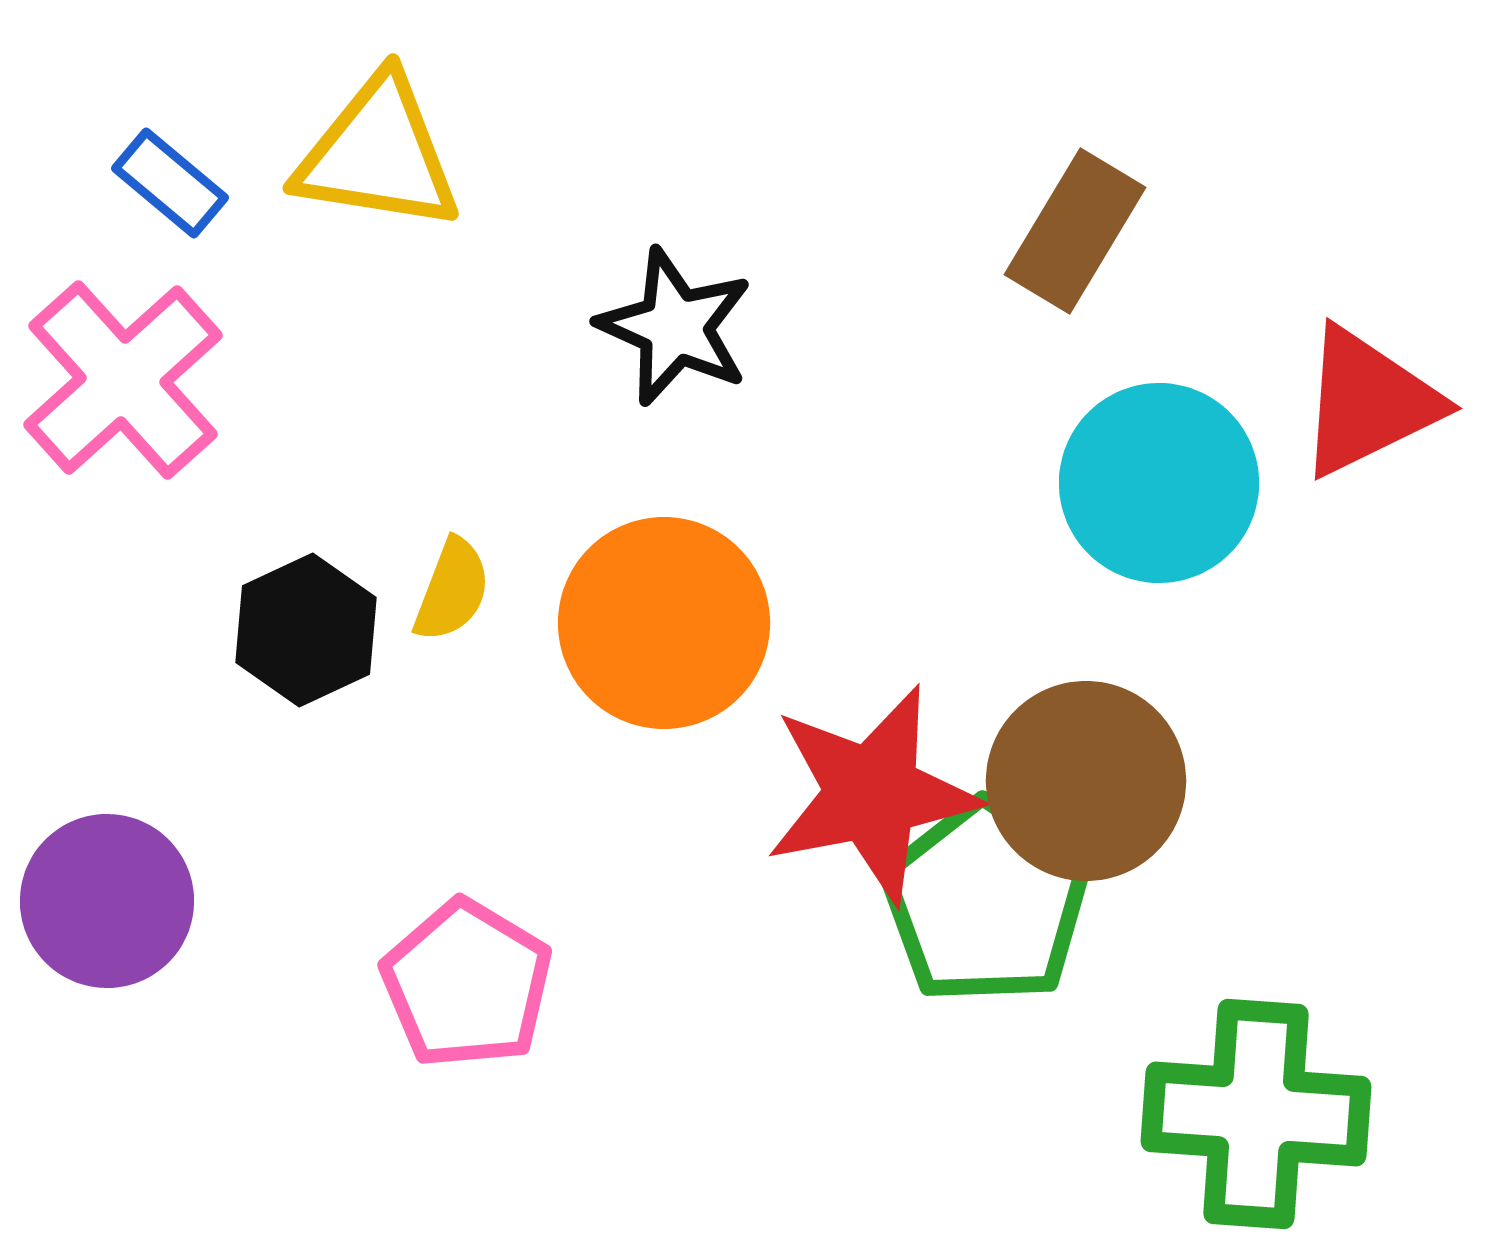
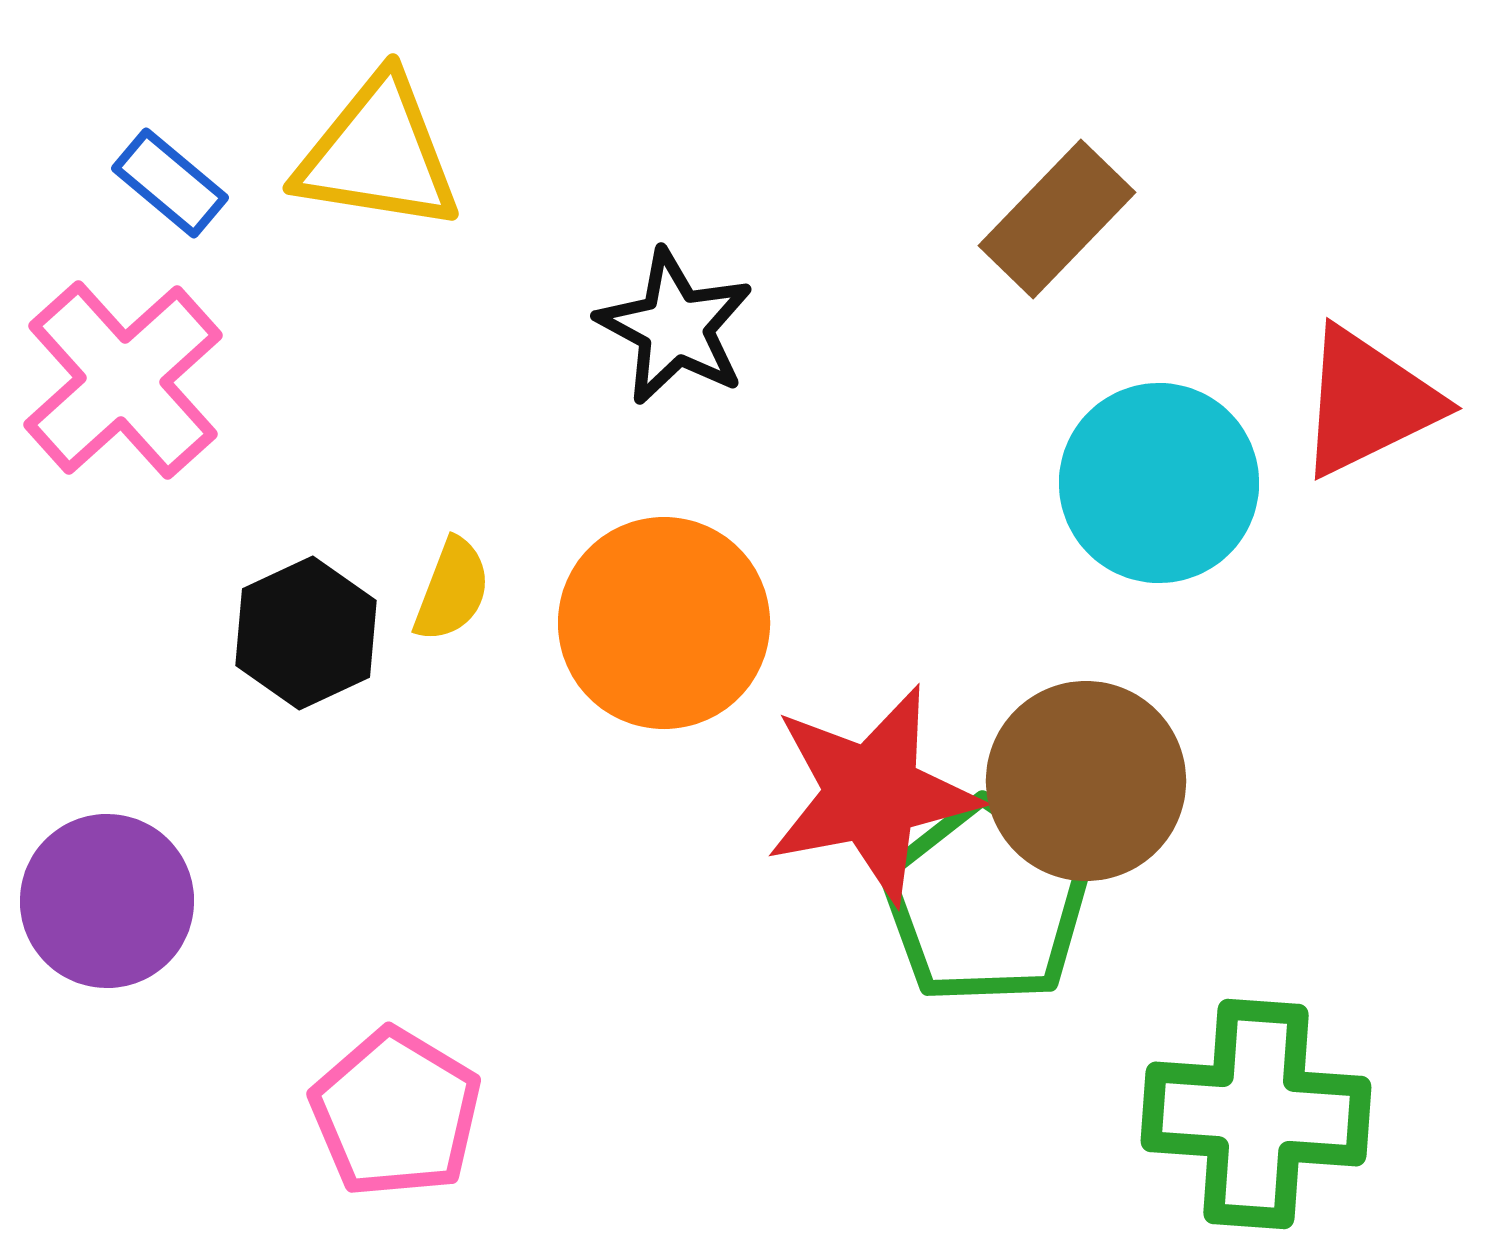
brown rectangle: moved 18 px left, 12 px up; rotated 13 degrees clockwise
black star: rotated 4 degrees clockwise
black hexagon: moved 3 px down
pink pentagon: moved 71 px left, 129 px down
